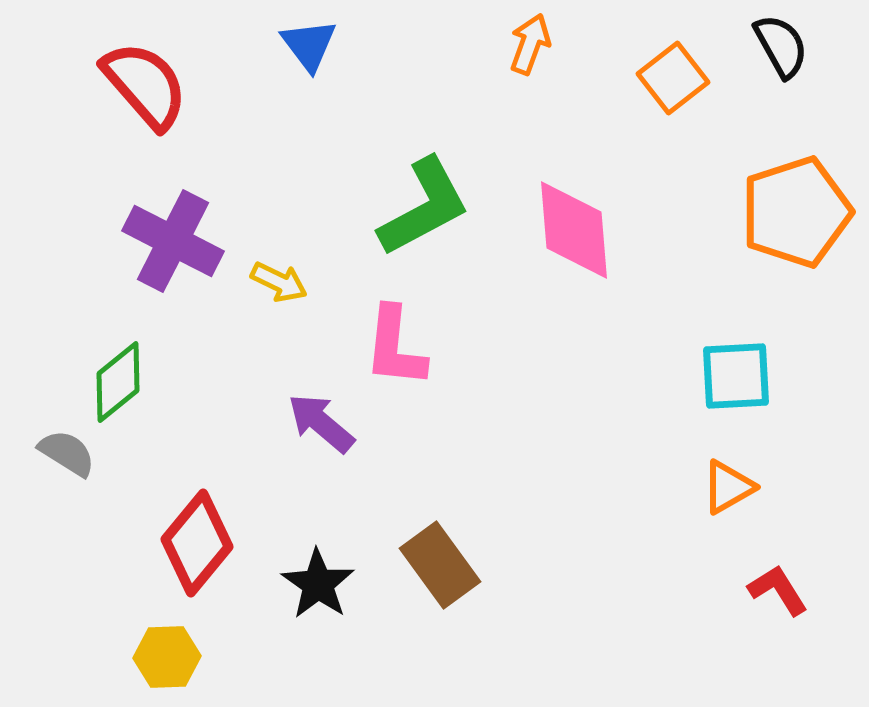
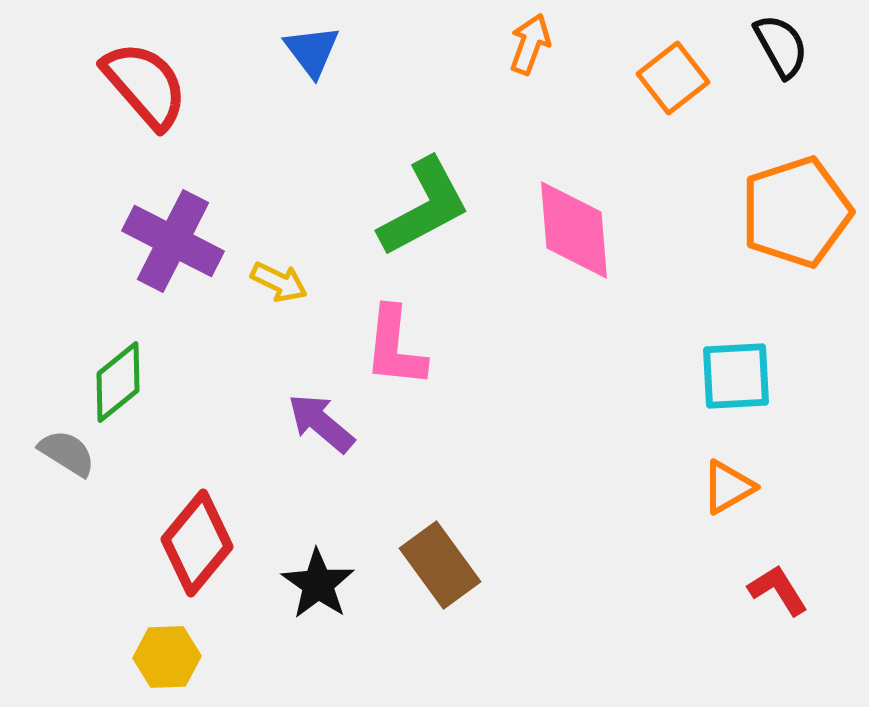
blue triangle: moved 3 px right, 6 px down
